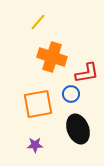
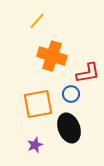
yellow line: moved 1 px left, 1 px up
orange cross: moved 1 px up
red L-shape: moved 1 px right
black ellipse: moved 9 px left, 1 px up
purple star: rotated 21 degrees counterclockwise
